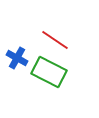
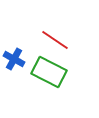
blue cross: moved 3 px left, 1 px down
